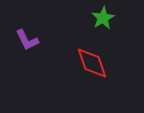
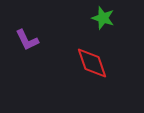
green star: rotated 25 degrees counterclockwise
